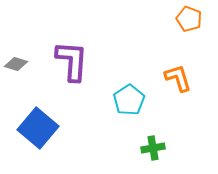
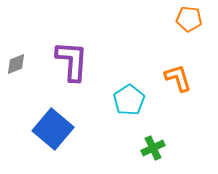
orange pentagon: rotated 15 degrees counterclockwise
gray diamond: rotated 40 degrees counterclockwise
blue square: moved 15 px right, 1 px down
green cross: rotated 15 degrees counterclockwise
